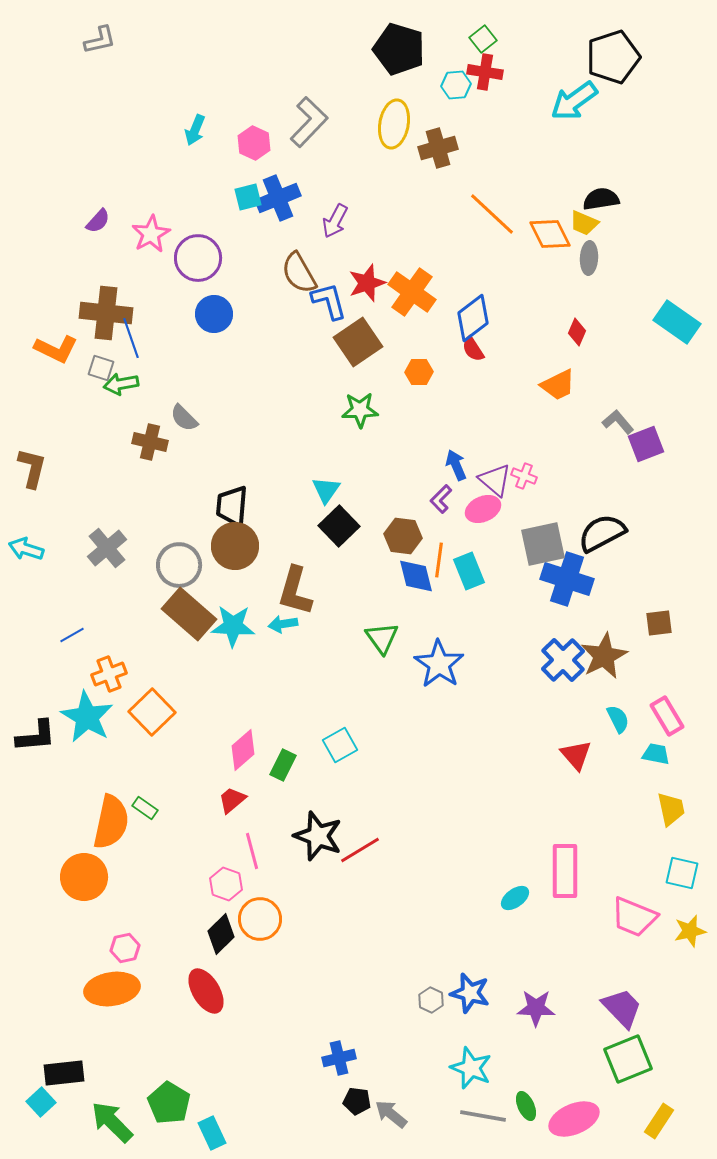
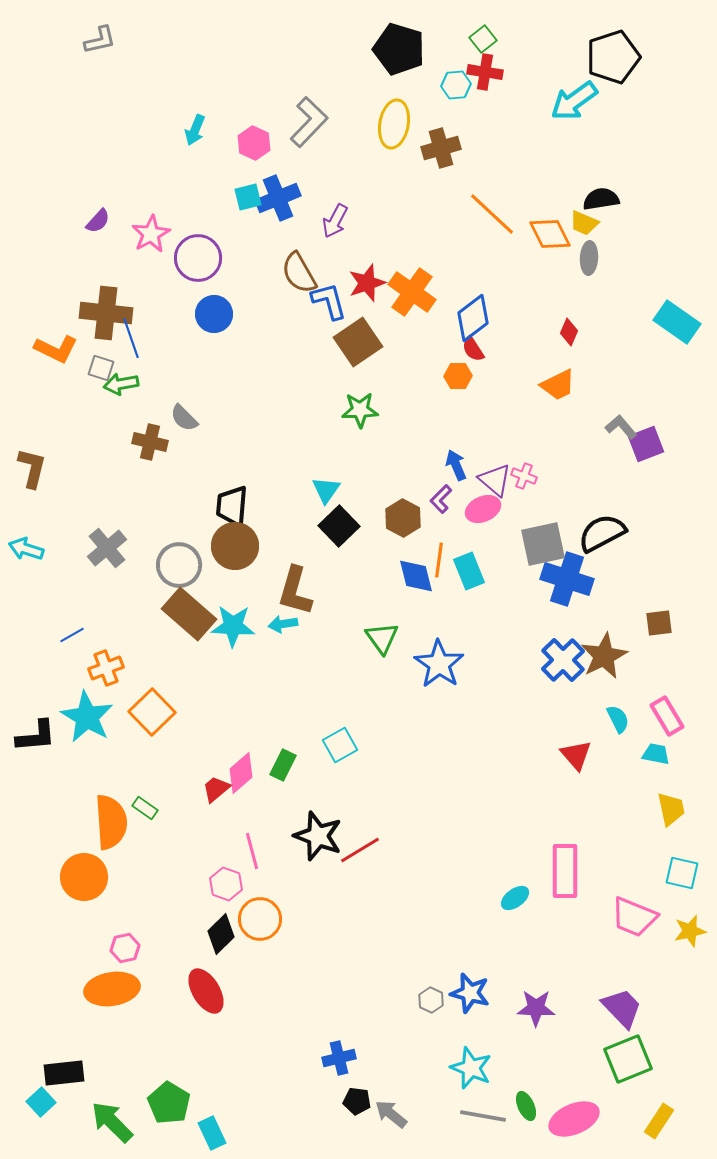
brown cross at (438, 148): moved 3 px right
red diamond at (577, 332): moved 8 px left
orange hexagon at (419, 372): moved 39 px right, 4 px down
gray L-shape at (618, 422): moved 3 px right, 5 px down
brown hexagon at (403, 536): moved 18 px up; rotated 21 degrees clockwise
orange cross at (109, 674): moved 3 px left, 6 px up
pink diamond at (243, 750): moved 2 px left, 23 px down
red trapezoid at (232, 800): moved 16 px left, 11 px up
orange semicircle at (111, 822): rotated 16 degrees counterclockwise
